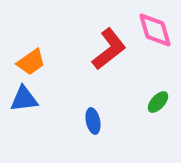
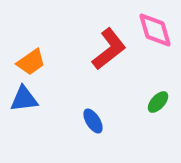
blue ellipse: rotated 20 degrees counterclockwise
